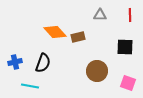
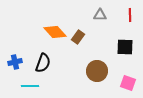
brown rectangle: rotated 40 degrees counterclockwise
cyan line: rotated 12 degrees counterclockwise
